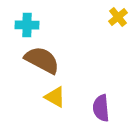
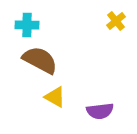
yellow cross: moved 2 px left, 4 px down
brown semicircle: moved 2 px left
purple semicircle: moved 1 px left, 3 px down; rotated 92 degrees counterclockwise
